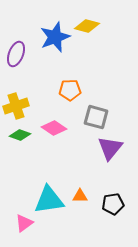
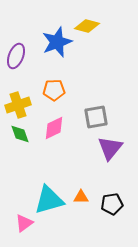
blue star: moved 2 px right, 5 px down
purple ellipse: moved 2 px down
orange pentagon: moved 16 px left
yellow cross: moved 2 px right, 1 px up
gray square: rotated 25 degrees counterclockwise
pink diamond: rotated 60 degrees counterclockwise
green diamond: moved 1 px up; rotated 50 degrees clockwise
orange triangle: moved 1 px right, 1 px down
cyan triangle: rotated 8 degrees counterclockwise
black pentagon: moved 1 px left
